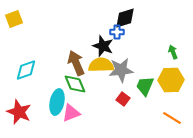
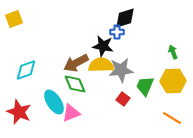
black star: rotated 10 degrees counterclockwise
brown arrow: rotated 95 degrees counterclockwise
yellow hexagon: moved 2 px right, 1 px down
cyan ellipse: moved 3 px left; rotated 45 degrees counterclockwise
